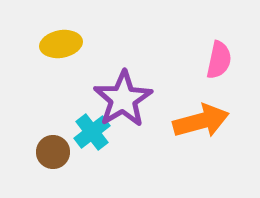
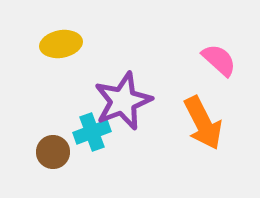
pink semicircle: rotated 60 degrees counterclockwise
purple star: moved 2 px down; rotated 10 degrees clockwise
orange arrow: moved 2 px right, 2 px down; rotated 78 degrees clockwise
cyan cross: rotated 18 degrees clockwise
